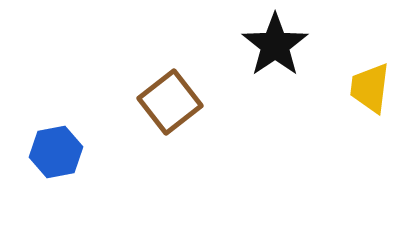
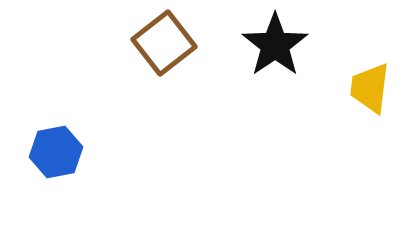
brown square: moved 6 px left, 59 px up
